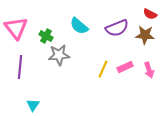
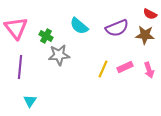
cyan triangle: moved 3 px left, 4 px up
